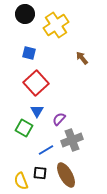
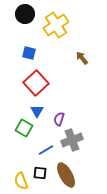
purple semicircle: rotated 24 degrees counterclockwise
